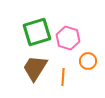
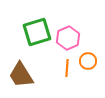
pink hexagon: rotated 20 degrees clockwise
brown trapezoid: moved 14 px left, 7 px down; rotated 64 degrees counterclockwise
orange line: moved 4 px right, 9 px up
